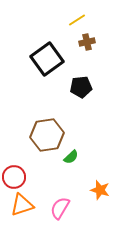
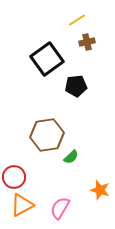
black pentagon: moved 5 px left, 1 px up
orange triangle: rotated 10 degrees counterclockwise
